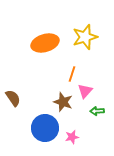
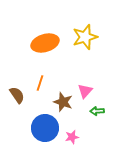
orange line: moved 32 px left, 9 px down
brown semicircle: moved 4 px right, 3 px up
